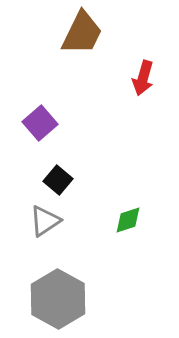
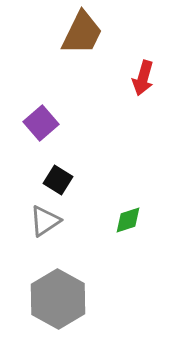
purple square: moved 1 px right
black square: rotated 8 degrees counterclockwise
